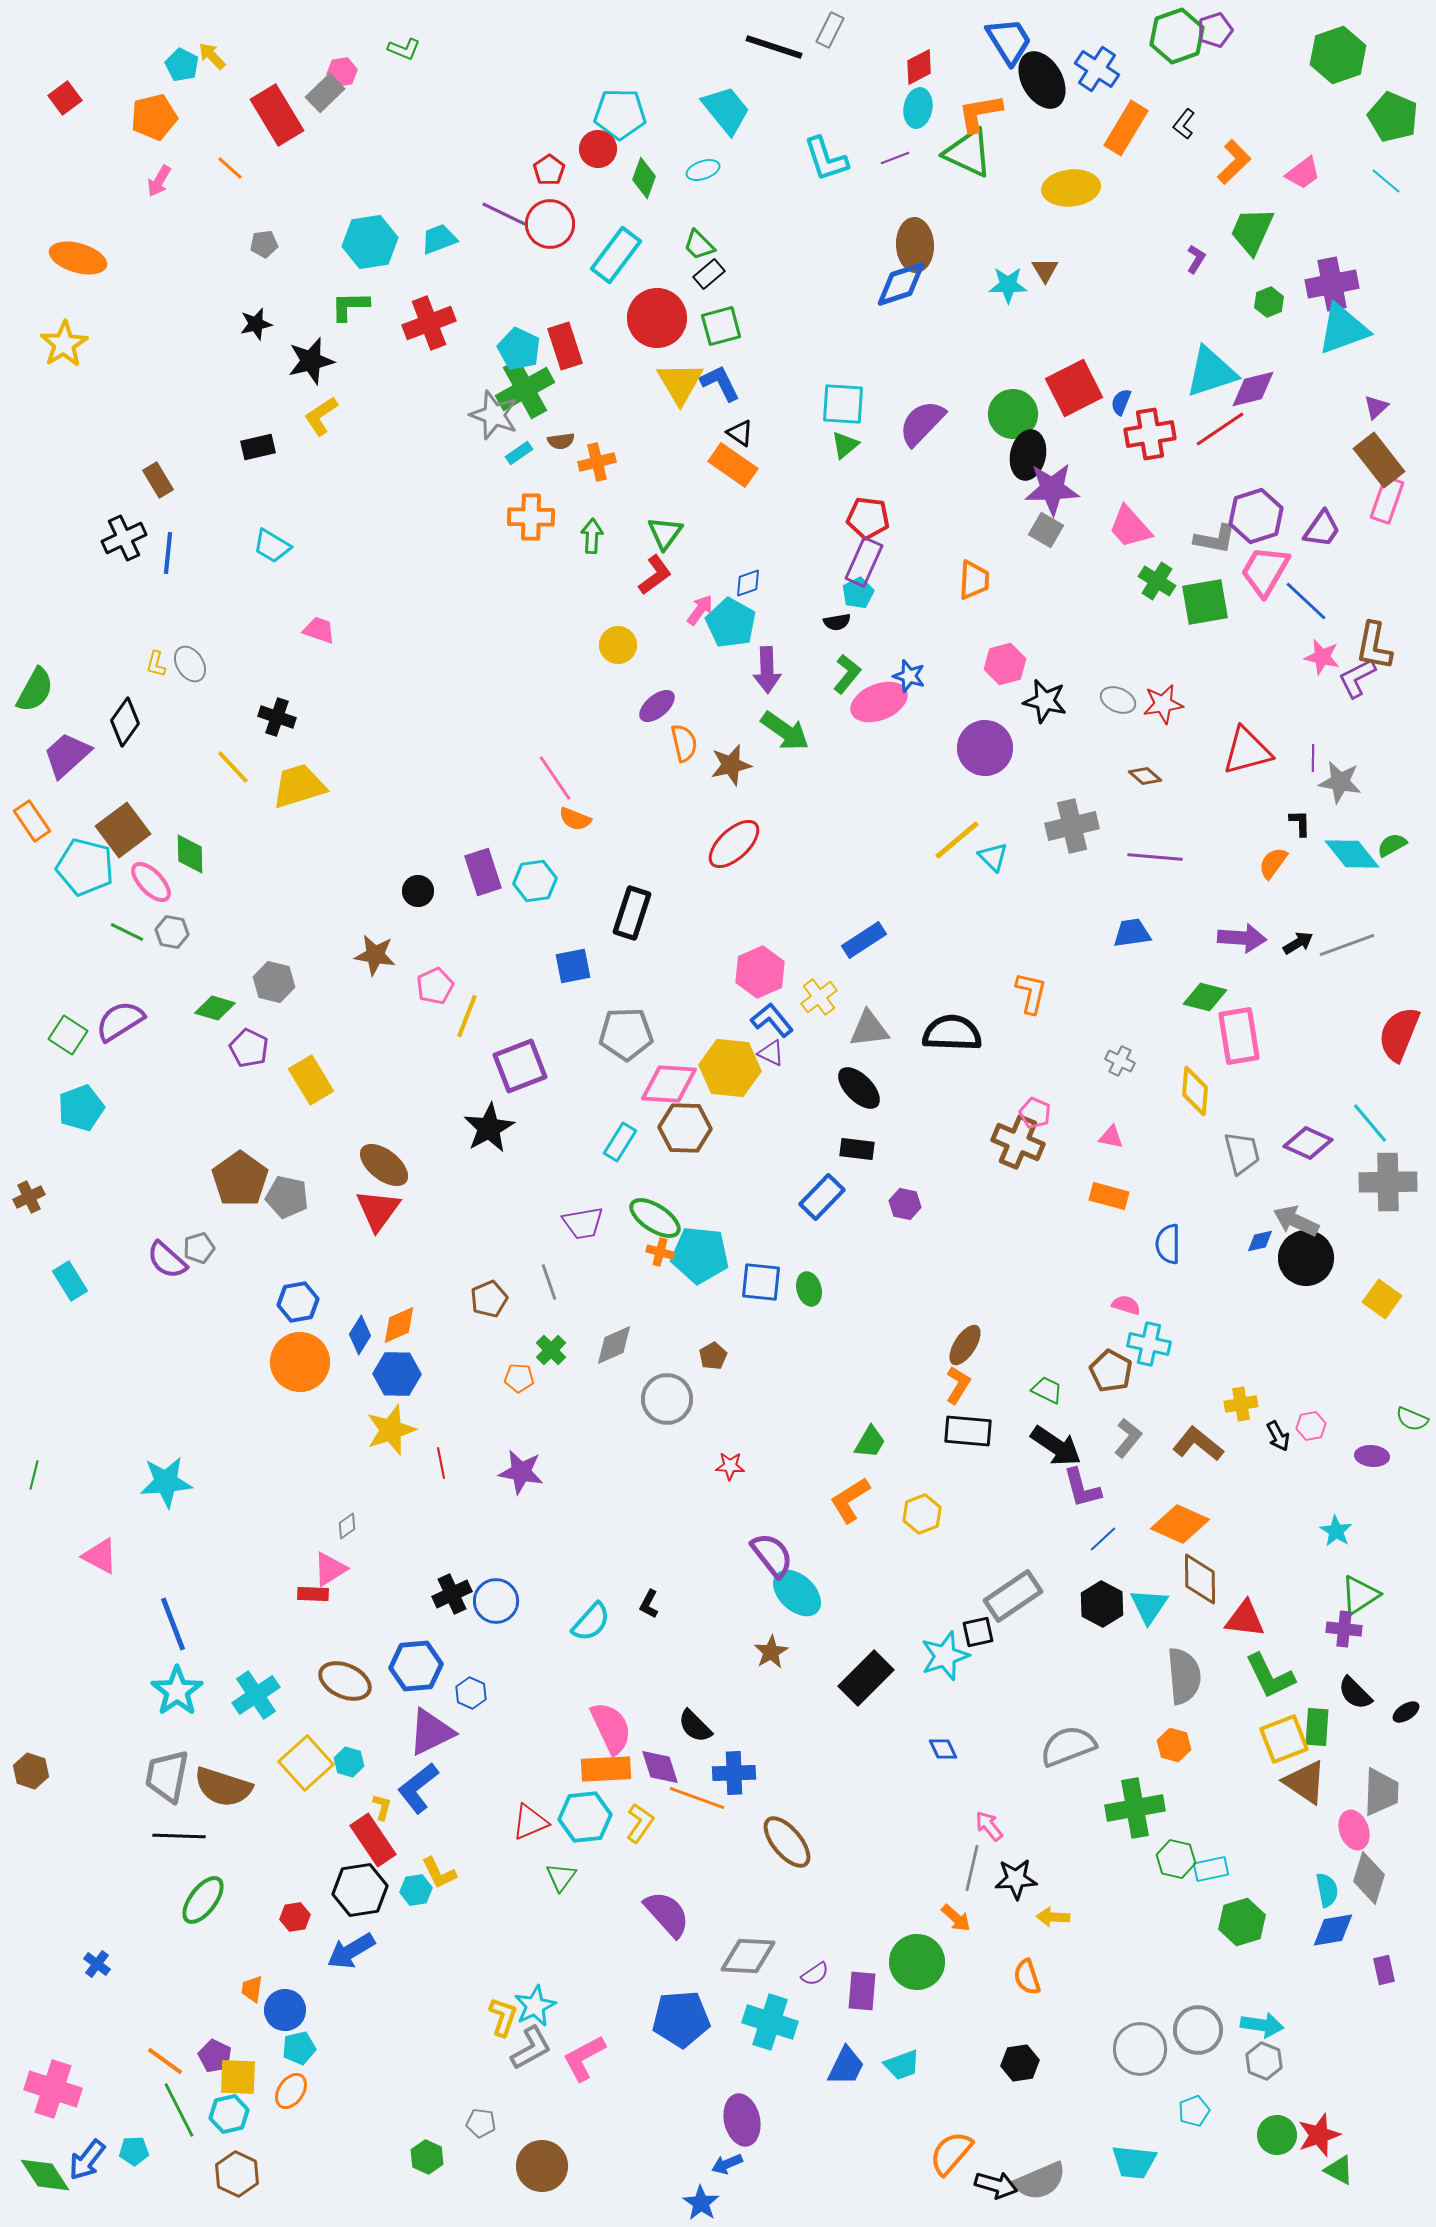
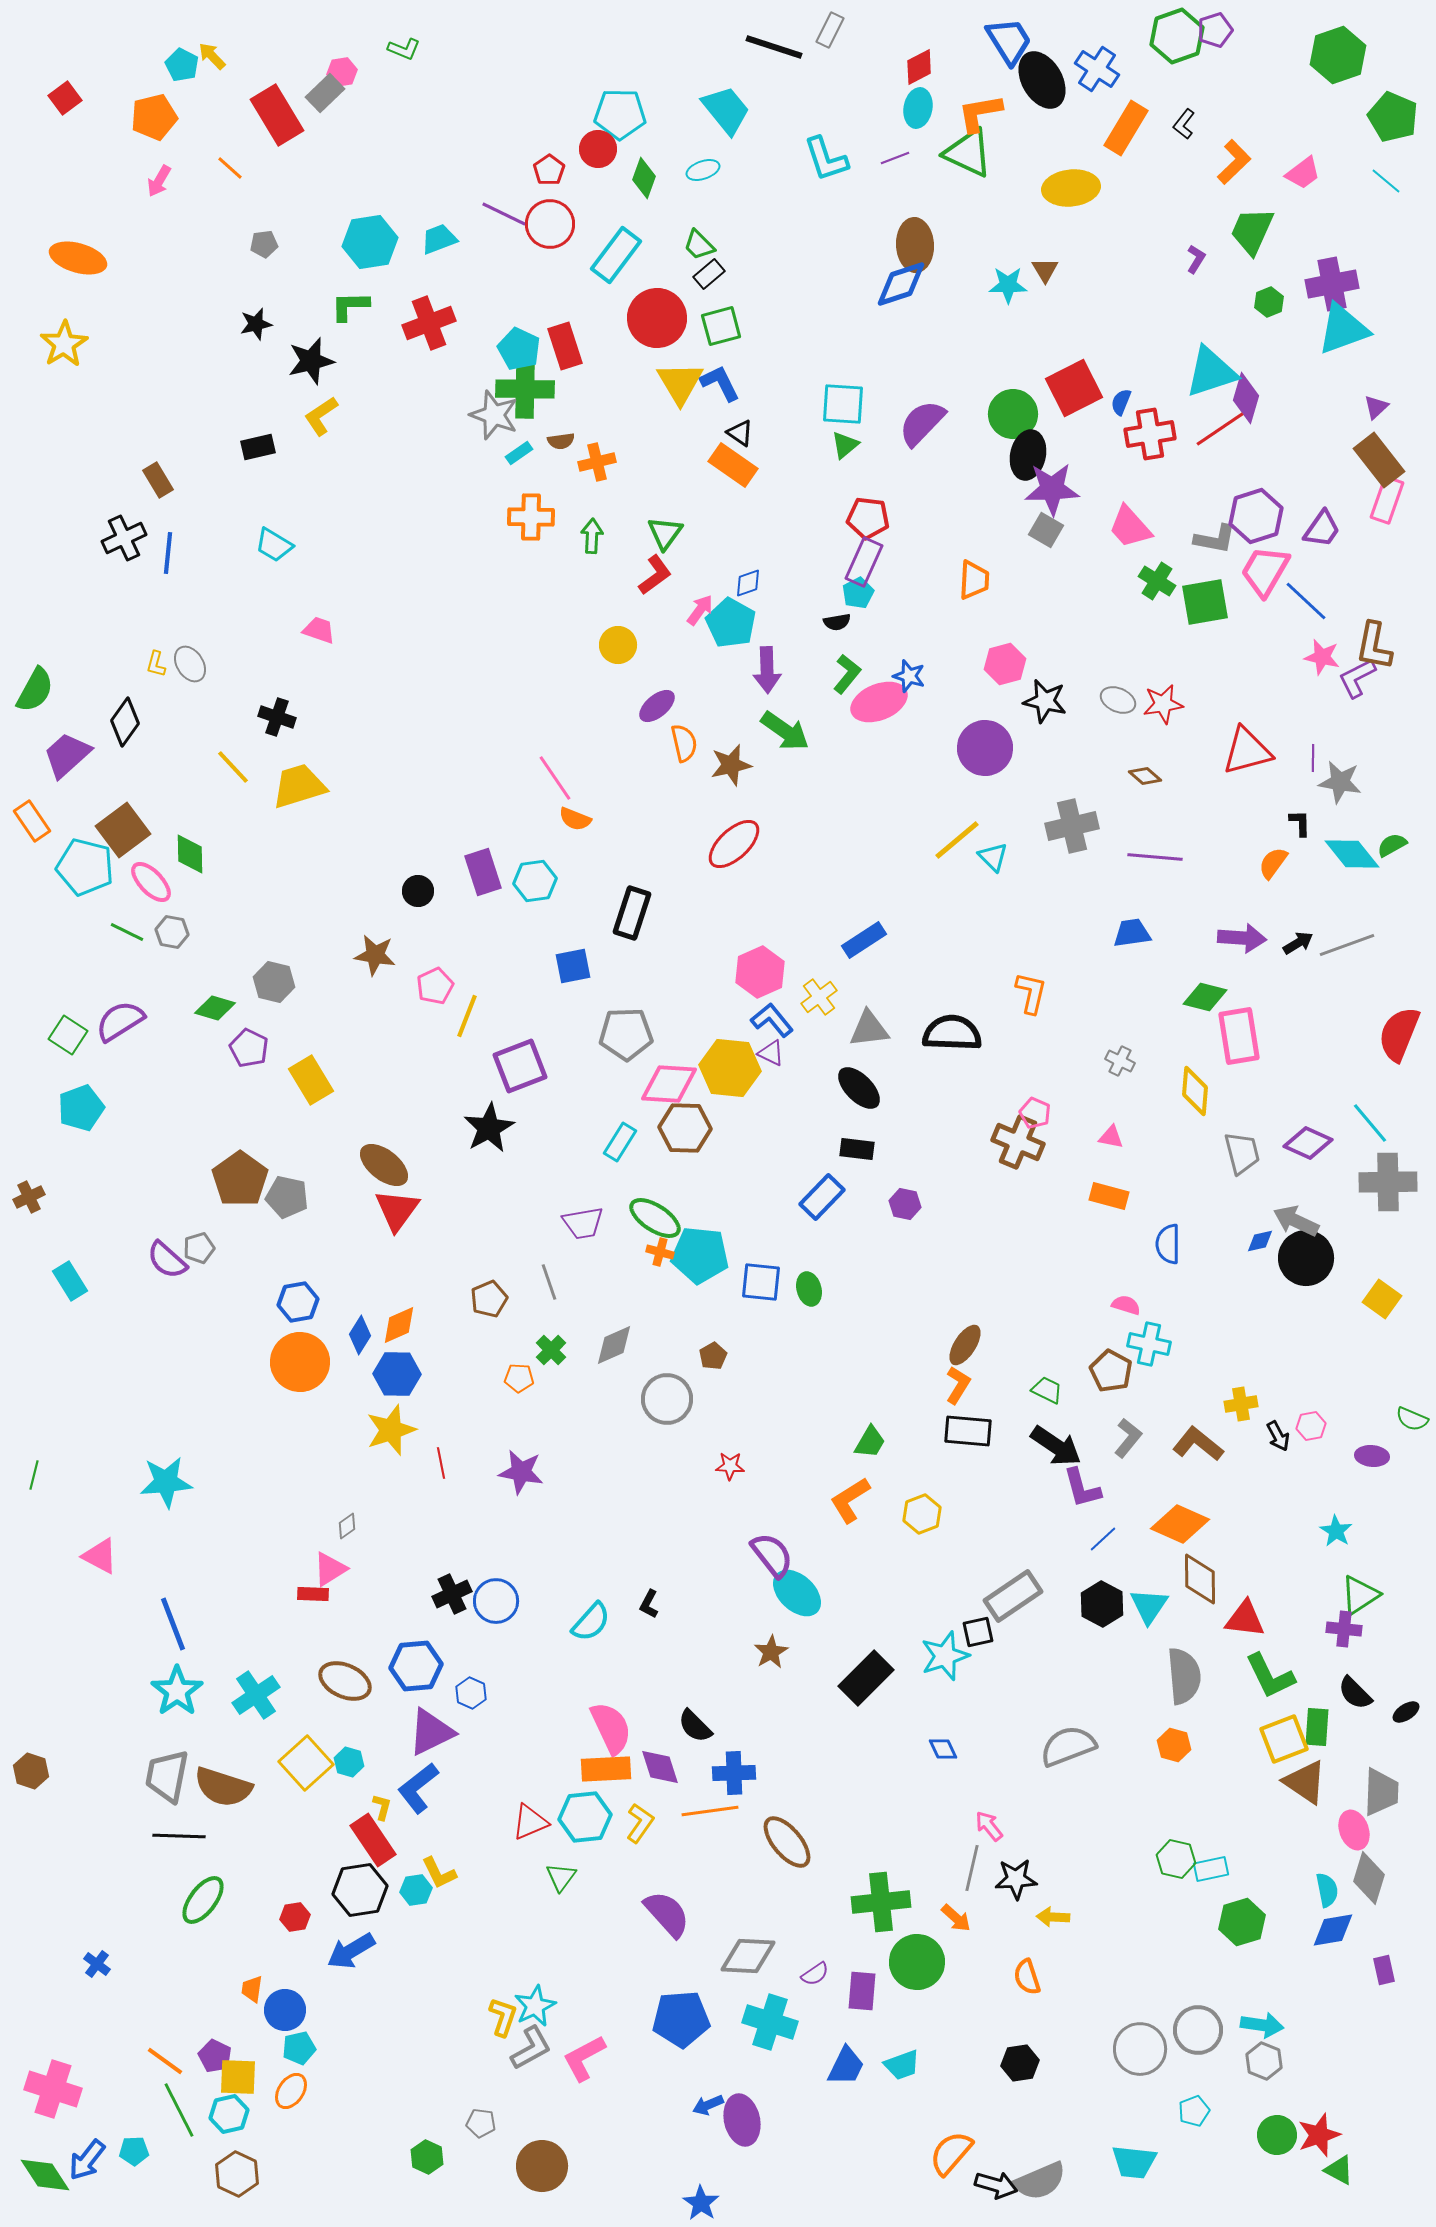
green cross at (525, 389): rotated 30 degrees clockwise
purple diamond at (1253, 389): moved 7 px left, 9 px down; rotated 60 degrees counterclockwise
cyan trapezoid at (272, 546): moved 2 px right, 1 px up
red triangle at (378, 1210): moved 19 px right
orange line at (697, 1798): moved 13 px right, 13 px down; rotated 28 degrees counterclockwise
green cross at (1135, 1808): moved 254 px left, 94 px down; rotated 4 degrees clockwise
blue arrow at (727, 2164): moved 19 px left, 59 px up
